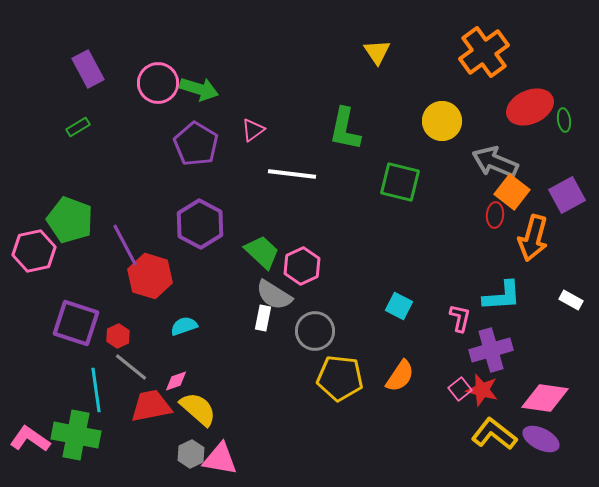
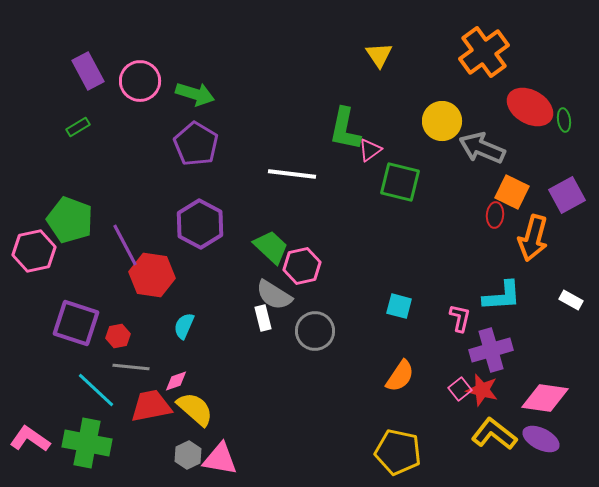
yellow triangle at (377, 52): moved 2 px right, 3 px down
purple rectangle at (88, 69): moved 2 px down
pink circle at (158, 83): moved 18 px left, 2 px up
green arrow at (199, 89): moved 4 px left, 5 px down
red ellipse at (530, 107): rotated 54 degrees clockwise
pink triangle at (253, 130): moved 117 px right, 20 px down
gray arrow at (495, 162): moved 13 px left, 14 px up
orange square at (512, 192): rotated 12 degrees counterclockwise
green trapezoid at (262, 252): moved 9 px right, 5 px up
pink hexagon at (302, 266): rotated 12 degrees clockwise
red hexagon at (150, 276): moved 2 px right, 1 px up; rotated 9 degrees counterclockwise
cyan square at (399, 306): rotated 12 degrees counterclockwise
white rectangle at (263, 318): rotated 25 degrees counterclockwise
cyan semicircle at (184, 326): rotated 48 degrees counterclockwise
red hexagon at (118, 336): rotated 15 degrees clockwise
gray line at (131, 367): rotated 33 degrees counterclockwise
yellow pentagon at (340, 378): moved 58 px right, 74 px down; rotated 6 degrees clockwise
cyan line at (96, 390): rotated 39 degrees counterclockwise
yellow semicircle at (198, 409): moved 3 px left
green cross at (76, 435): moved 11 px right, 8 px down
gray hexagon at (191, 454): moved 3 px left, 1 px down
